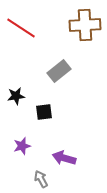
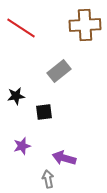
gray arrow: moved 7 px right; rotated 18 degrees clockwise
